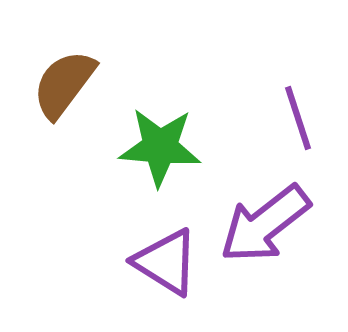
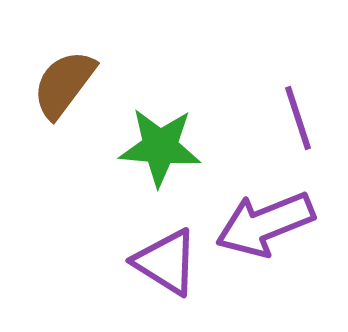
purple arrow: rotated 16 degrees clockwise
